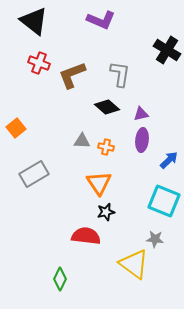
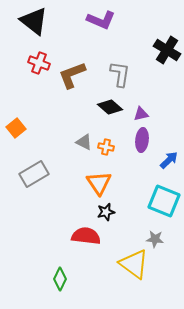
black diamond: moved 3 px right
gray triangle: moved 2 px right, 1 px down; rotated 24 degrees clockwise
